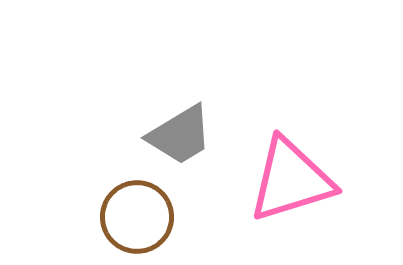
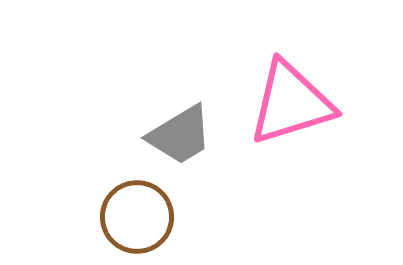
pink triangle: moved 77 px up
